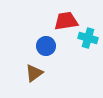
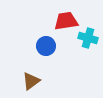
brown triangle: moved 3 px left, 8 px down
